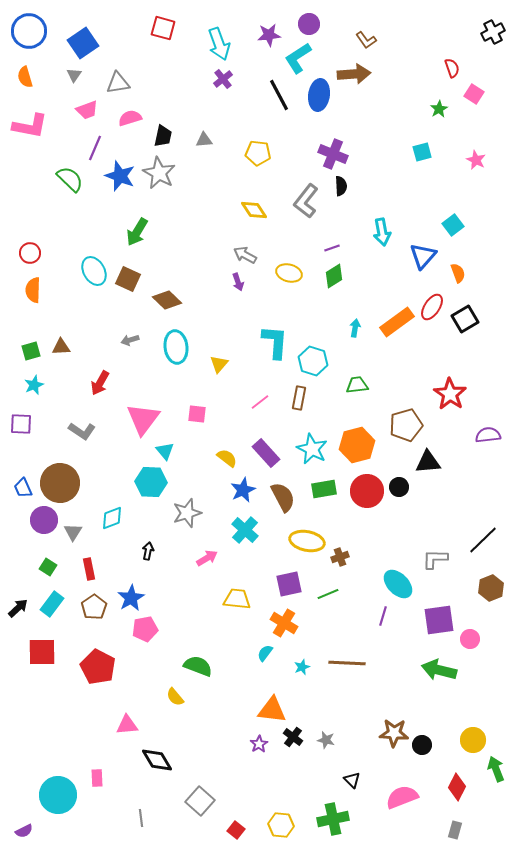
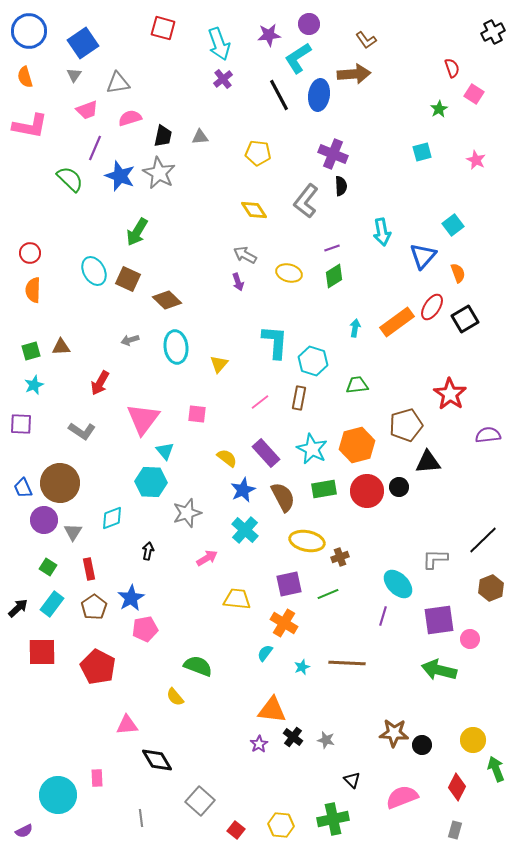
gray triangle at (204, 140): moved 4 px left, 3 px up
